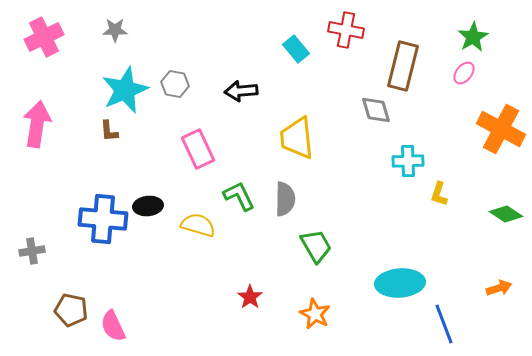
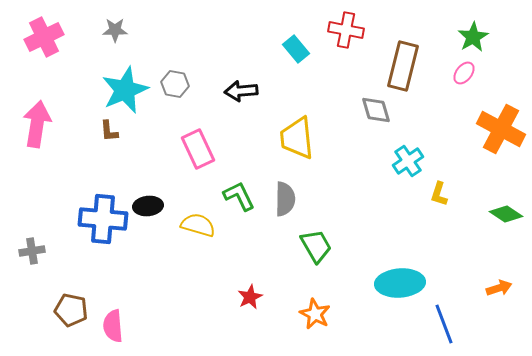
cyan cross: rotated 32 degrees counterclockwise
red star: rotated 10 degrees clockwise
pink semicircle: rotated 20 degrees clockwise
